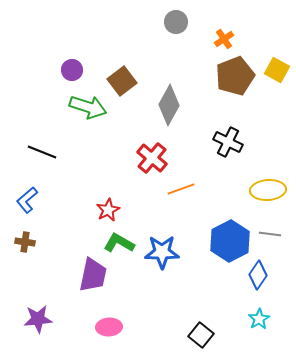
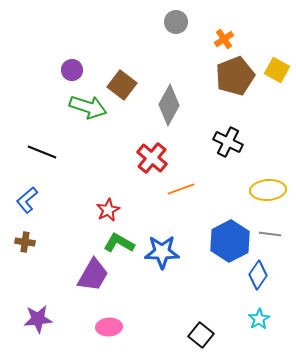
brown square: moved 4 px down; rotated 16 degrees counterclockwise
purple trapezoid: rotated 18 degrees clockwise
